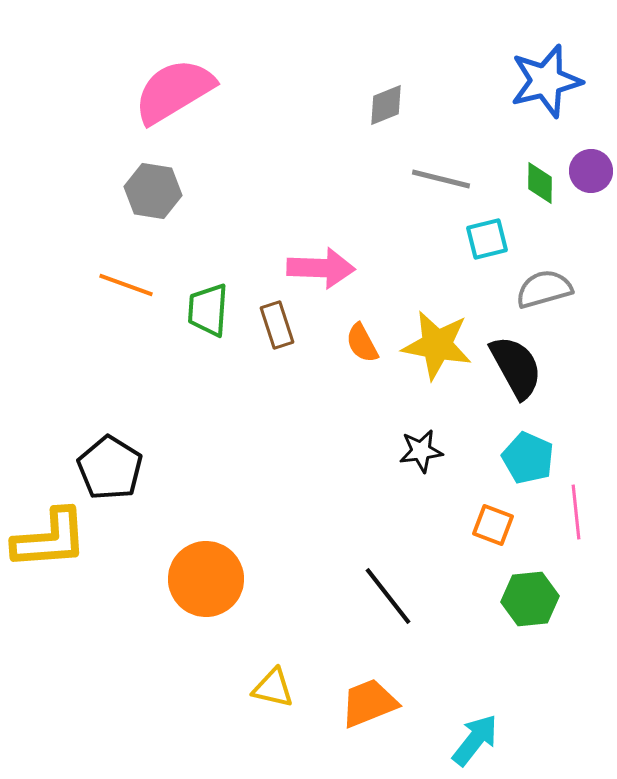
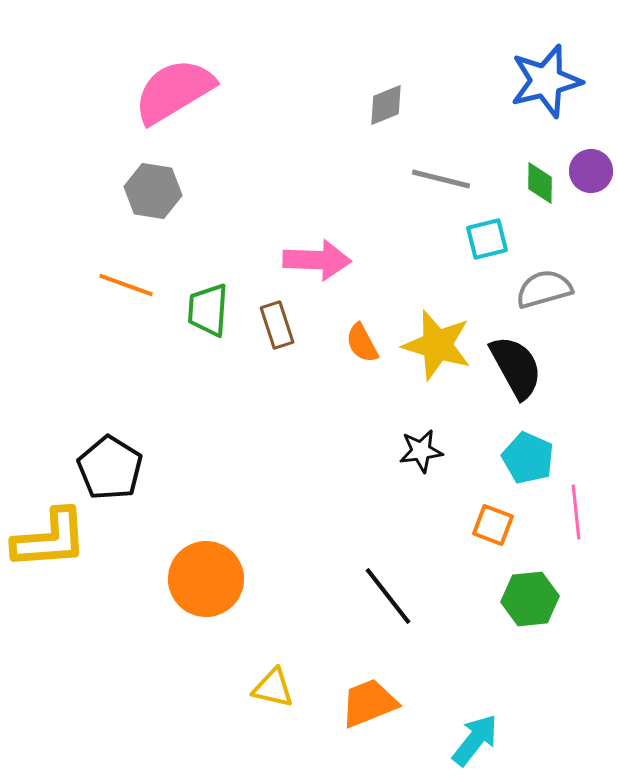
pink arrow: moved 4 px left, 8 px up
yellow star: rotated 6 degrees clockwise
